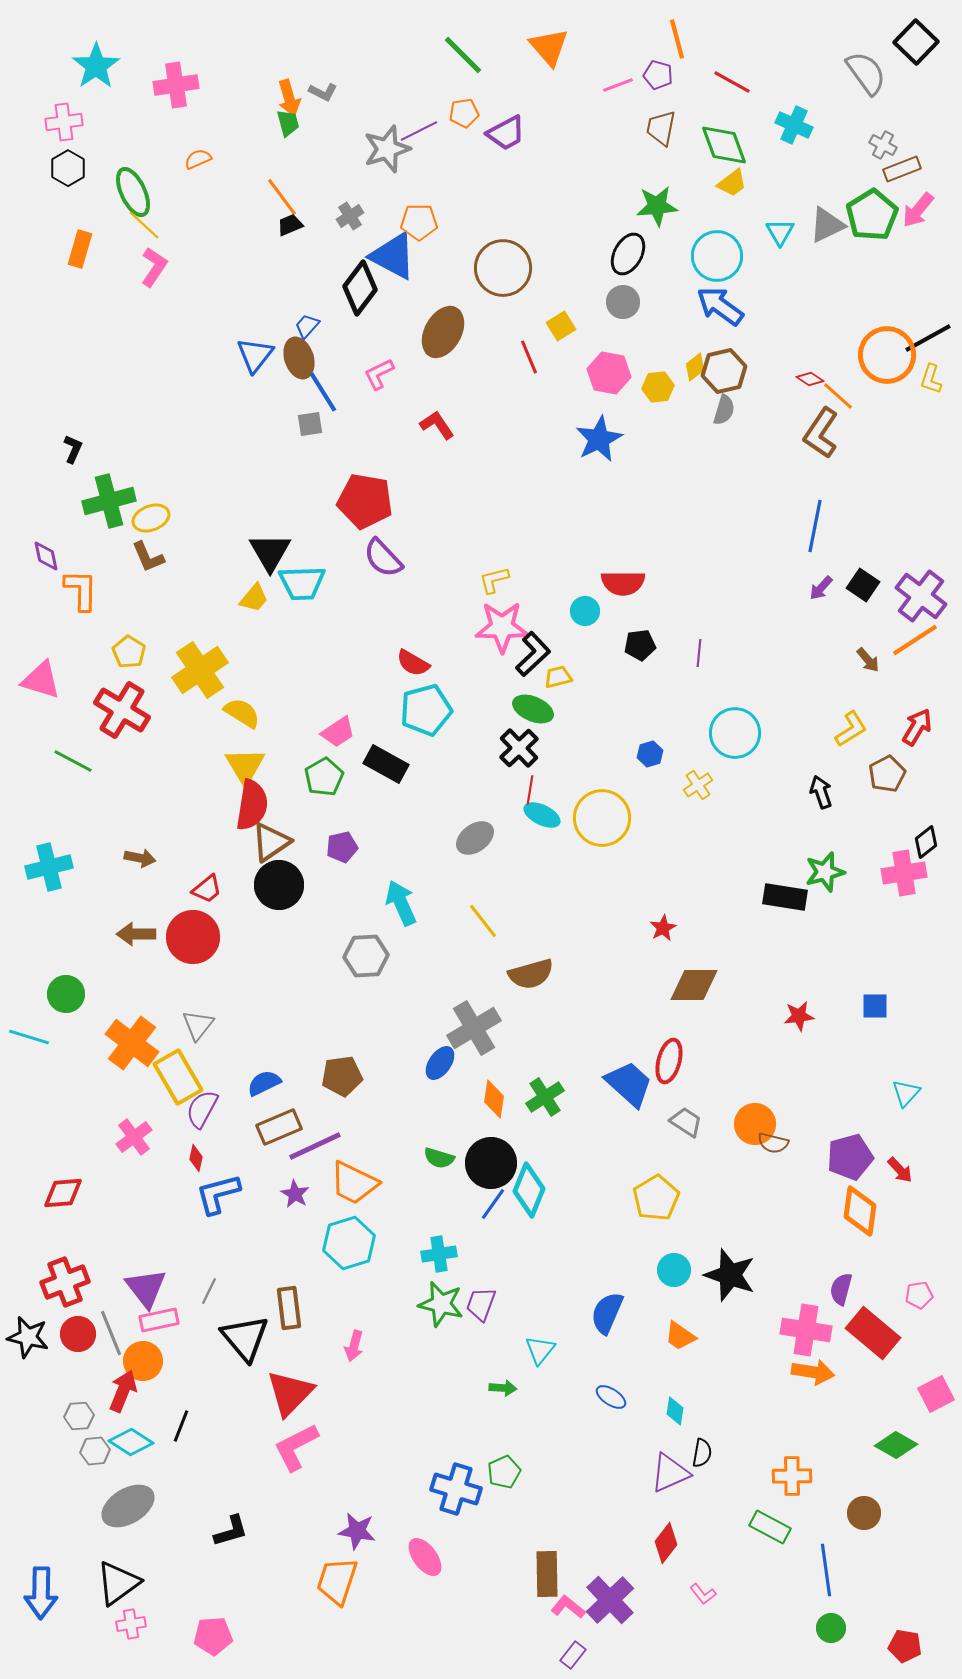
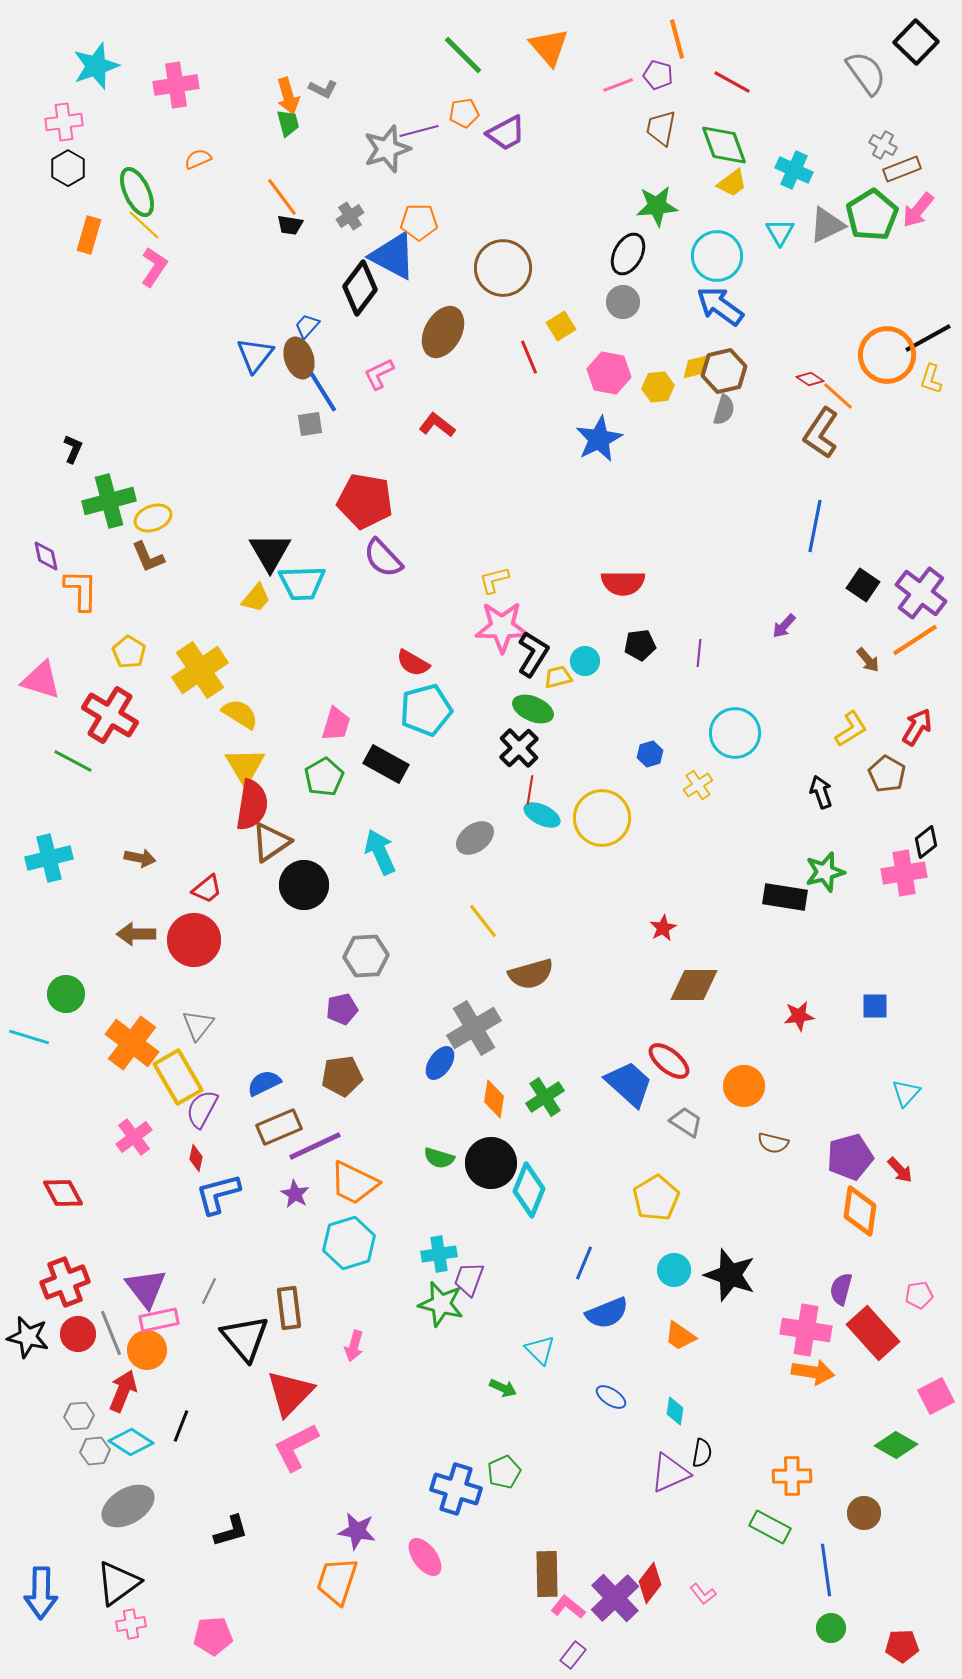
cyan star at (96, 66): rotated 15 degrees clockwise
gray L-shape at (323, 92): moved 3 px up
orange arrow at (289, 98): moved 1 px left, 2 px up
cyan cross at (794, 125): moved 45 px down
purple line at (419, 131): rotated 12 degrees clockwise
green ellipse at (133, 192): moved 4 px right
black trapezoid at (290, 225): rotated 148 degrees counterclockwise
orange rectangle at (80, 249): moved 9 px right, 14 px up
yellow diamond at (695, 367): rotated 24 degrees clockwise
red L-shape at (437, 425): rotated 18 degrees counterclockwise
yellow ellipse at (151, 518): moved 2 px right
purple arrow at (821, 588): moved 37 px left, 38 px down
purple cross at (921, 596): moved 3 px up
yellow trapezoid at (254, 598): moved 2 px right
cyan circle at (585, 611): moved 50 px down
black L-shape at (533, 654): rotated 15 degrees counterclockwise
red cross at (122, 710): moved 12 px left, 5 px down
yellow semicircle at (242, 713): moved 2 px left, 1 px down
pink trapezoid at (338, 732): moved 2 px left, 8 px up; rotated 39 degrees counterclockwise
brown pentagon at (887, 774): rotated 15 degrees counterclockwise
purple pentagon at (342, 847): moved 162 px down
cyan cross at (49, 867): moved 9 px up
black circle at (279, 885): moved 25 px right
cyan arrow at (401, 903): moved 21 px left, 51 px up
red circle at (193, 937): moved 1 px right, 3 px down
red ellipse at (669, 1061): rotated 66 degrees counterclockwise
orange circle at (755, 1124): moved 11 px left, 38 px up
red diamond at (63, 1193): rotated 66 degrees clockwise
blue line at (493, 1204): moved 91 px right, 59 px down; rotated 12 degrees counterclockwise
purple trapezoid at (481, 1304): moved 12 px left, 25 px up
blue semicircle at (607, 1313): rotated 135 degrees counterclockwise
red rectangle at (873, 1333): rotated 8 degrees clockwise
cyan triangle at (540, 1350): rotated 24 degrees counterclockwise
orange circle at (143, 1361): moved 4 px right, 11 px up
green arrow at (503, 1388): rotated 20 degrees clockwise
pink square at (936, 1394): moved 2 px down
red diamond at (666, 1543): moved 16 px left, 40 px down
purple cross at (610, 1600): moved 5 px right, 2 px up
red pentagon at (905, 1646): moved 3 px left; rotated 12 degrees counterclockwise
